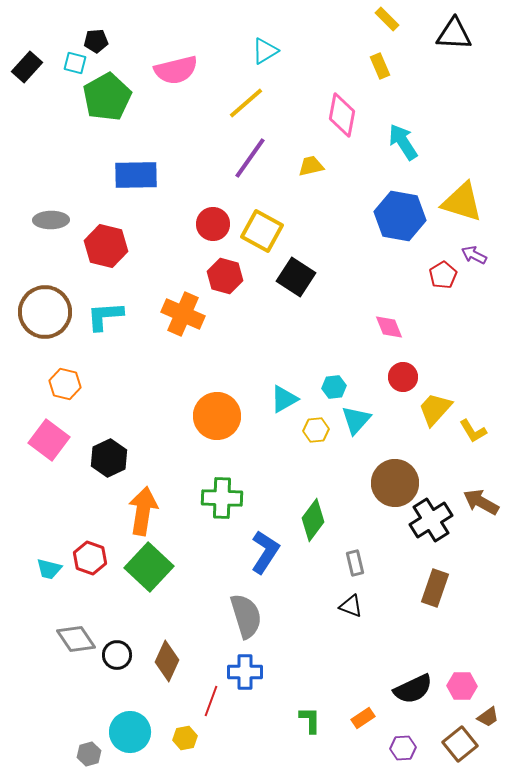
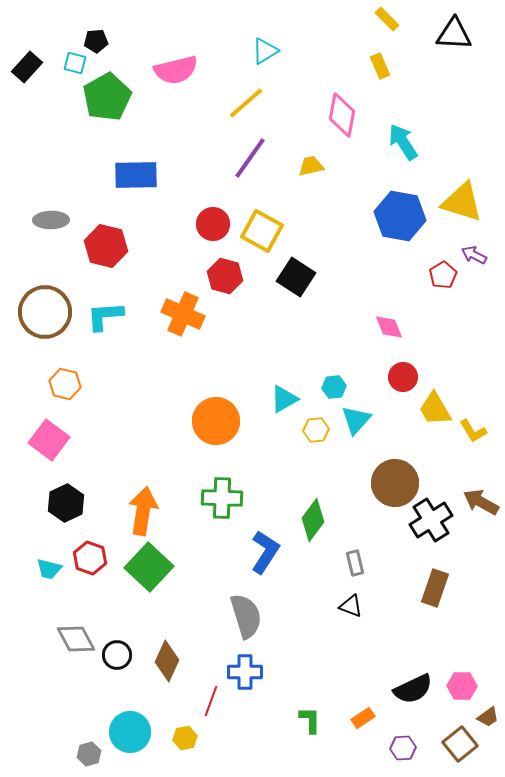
yellow trapezoid at (435, 409): rotated 72 degrees counterclockwise
orange circle at (217, 416): moved 1 px left, 5 px down
black hexagon at (109, 458): moved 43 px left, 45 px down
gray diamond at (76, 639): rotated 6 degrees clockwise
